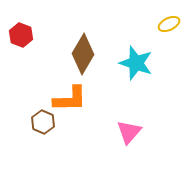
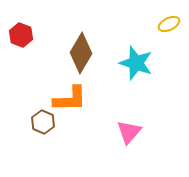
brown diamond: moved 2 px left, 1 px up
